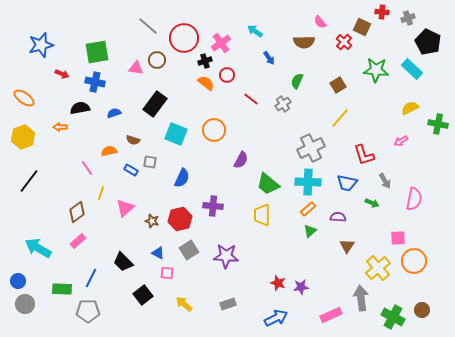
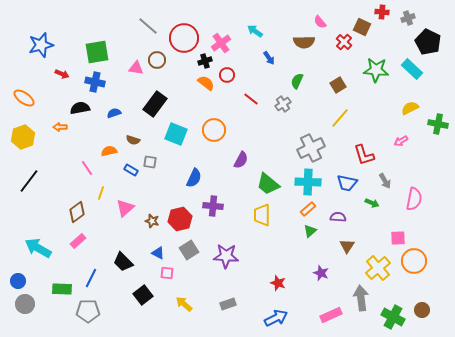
blue semicircle at (182, 178): moved 12 px right
purple star at (301, 287): moved 20 px right, 14 px up; rotated 28 degrees clockwise
